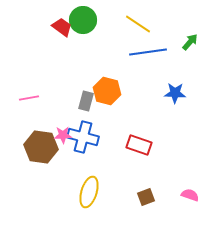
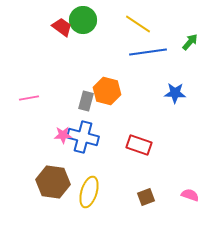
brown hexagon: moved 12 px right, 35 px down
